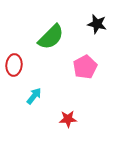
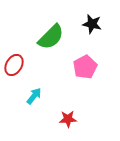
black star: moved 5 px left
red ellipse: rotated 25 degrees clockwise
